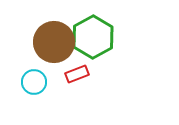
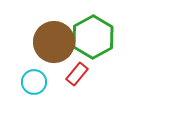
red rectangle: rotated 30 degrees counterclockwise
